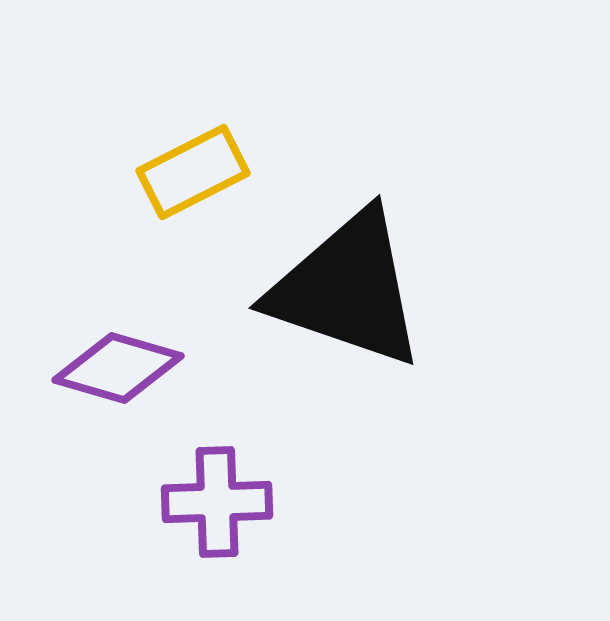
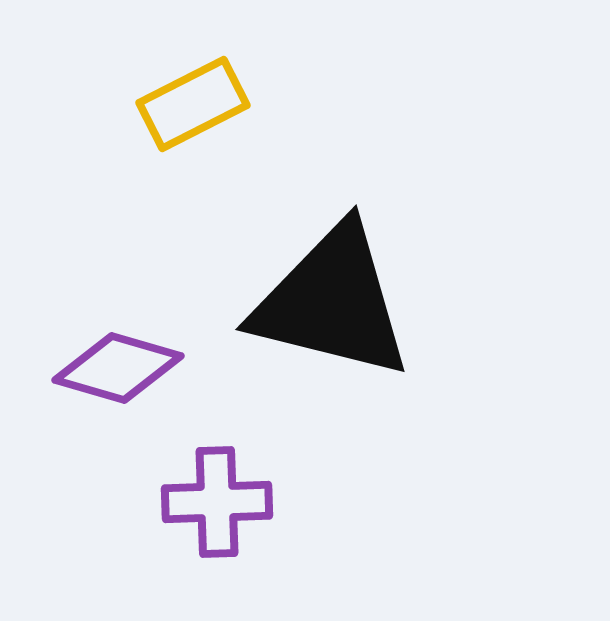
yellow rectangle: moved 68 px up
black triangle: moved 15 px left, 13 px down; rotated 5 degrees counterclockwise
